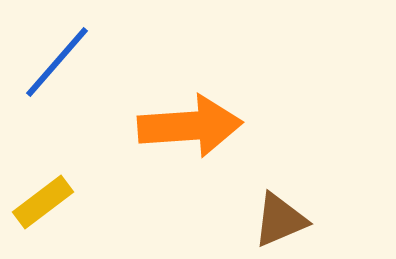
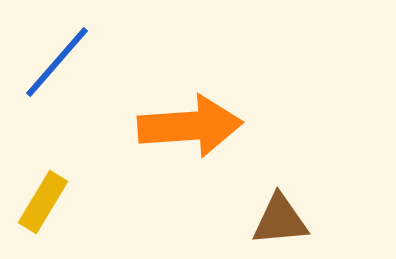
yellow rectangle: rotated 22 degrees counterclockwise
brown triangle: rotated 18 degrees clockwise
